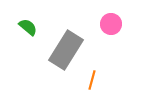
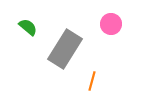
gray rectangle: moved 1 px left, 1 px up
orange line: moved 1 px down
